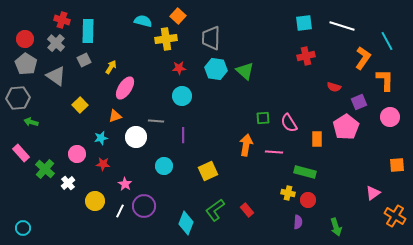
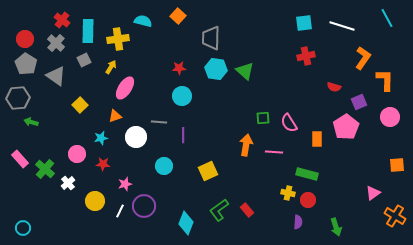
red cross at (62, 20): rotated 21 degrees clockwise
yellow cross at (166, 39): moved 48 px left
cyan line at (387, 41): moved 23 px up
gray line at (156, 121): moved 3 px right, 1 px down
pink rectangle at (21, 153): moved 1 px left, 6 px down
green rectangle at (305, 172): moved 2 px right, 2 px down
pink star at (125, 184): rotated 24 degrees clockwise
green L-shape at (215, 210): moved 4 px right
